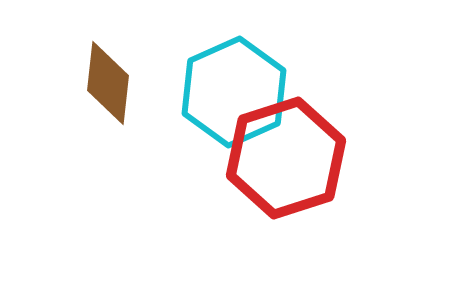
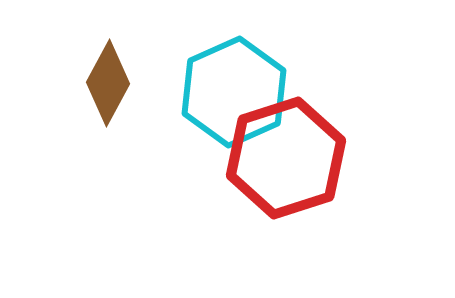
brown diamond: rotated 22 degrees clockwise
